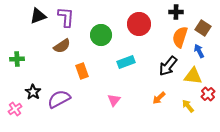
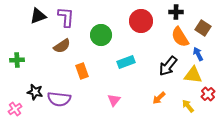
red circle: moved 2 px right, 3 px up
orange semicircle: rotated 50 degrees counterclockwise
blue arrow: moved 1 px left, 3 px down
green cross: moved 1 px down
yellow triangle: moved 1 px up
black star: moved 2 px right; rotated 21 degrees counterclockwise
purple semicircle: rotated 145 degrees counterclockwise
